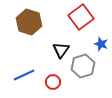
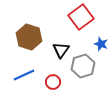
brown hexagon: moved 15 px down
